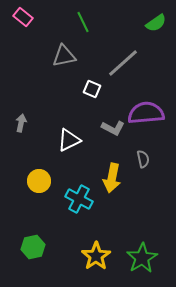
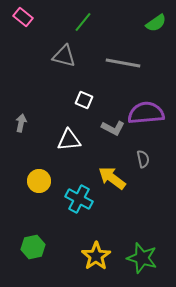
green line: rotated 65 degrees clockwise
gray triangle: rotated 25 degrees clockwise
gray line: rotated 52 degrees clockwise
white square: moved 8 px left, 11 px down
white triangle: rotated 20 degrees clockwise
yellow arrow: rotated 116 degrees clockwise
green star: rotated 24 degrees counterclockwise
